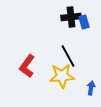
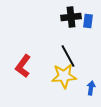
blue rectangle: moved 4 px right, 1 px up; rotated 24 degrees clockwise
red L-shape: moved 4 px left
yellow star: moved 2 px right
